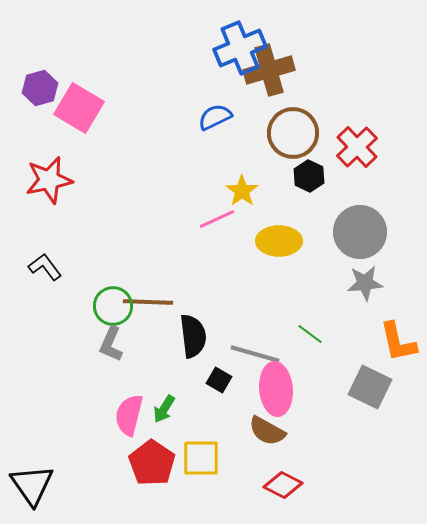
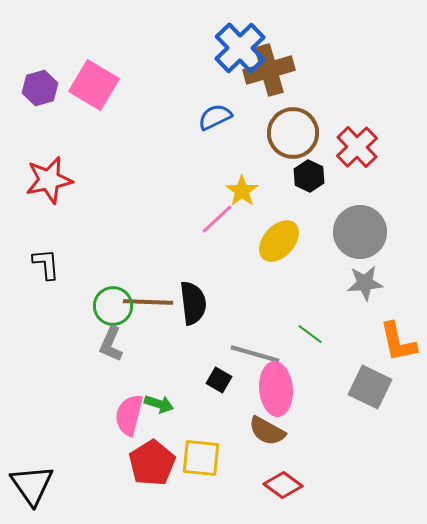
blue cross: rotated 21 degrees counterclockwise
pink square: moved 15 px right, 23 px up
pink line: rotated 18 degrees counterclockwise
yellow ellipse: rotated 48 degrees counterclockwise
black L-shape: moved 1 px right, 3 px up; rotated 32 degrees clockwise
black semicircle: moved 33 px up
green arrow: moved 5 px left, 5 px up; rotated 104 degrees counterclockwise
yellow square: rotated 6 degrees clockwise
red pentagon: rotated 6 degrees clockwise
red diamond: rotated 9 degrees clockwise
